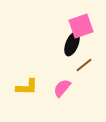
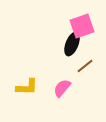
pink square: moved 1 px right
brown line: moved 1 px right, 1 px down
